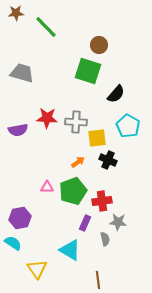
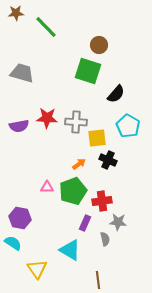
purple semicircle: moved 1 px right, 4 px up
orange arrow: moved 1 px right, 2 px down
purple hexagon: rotated 20 degrees clockwise
